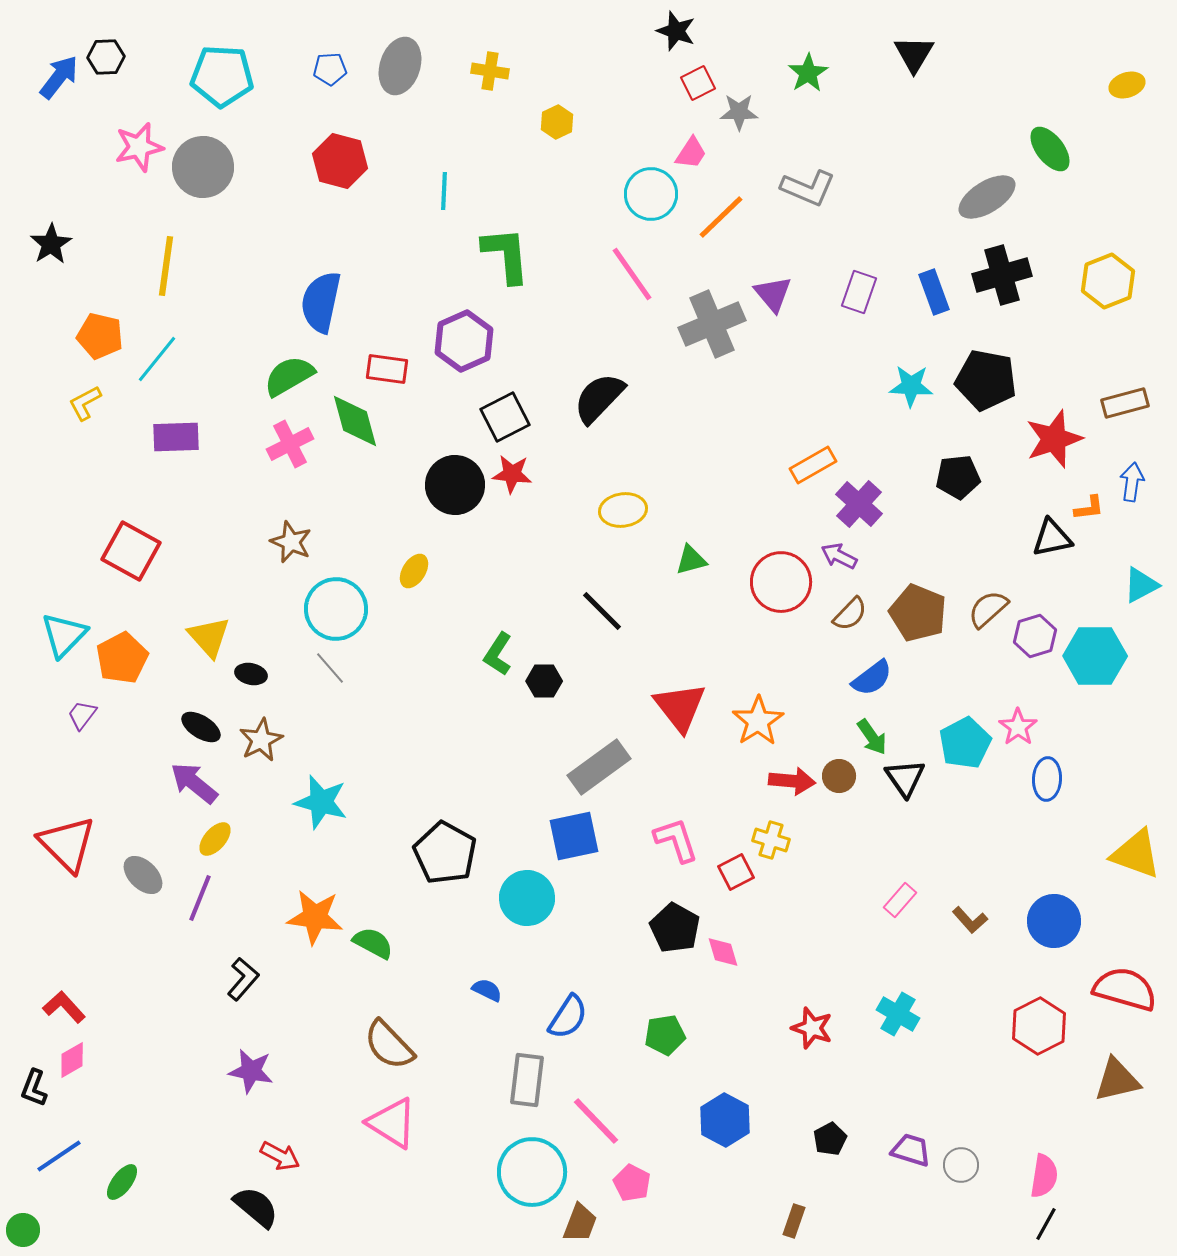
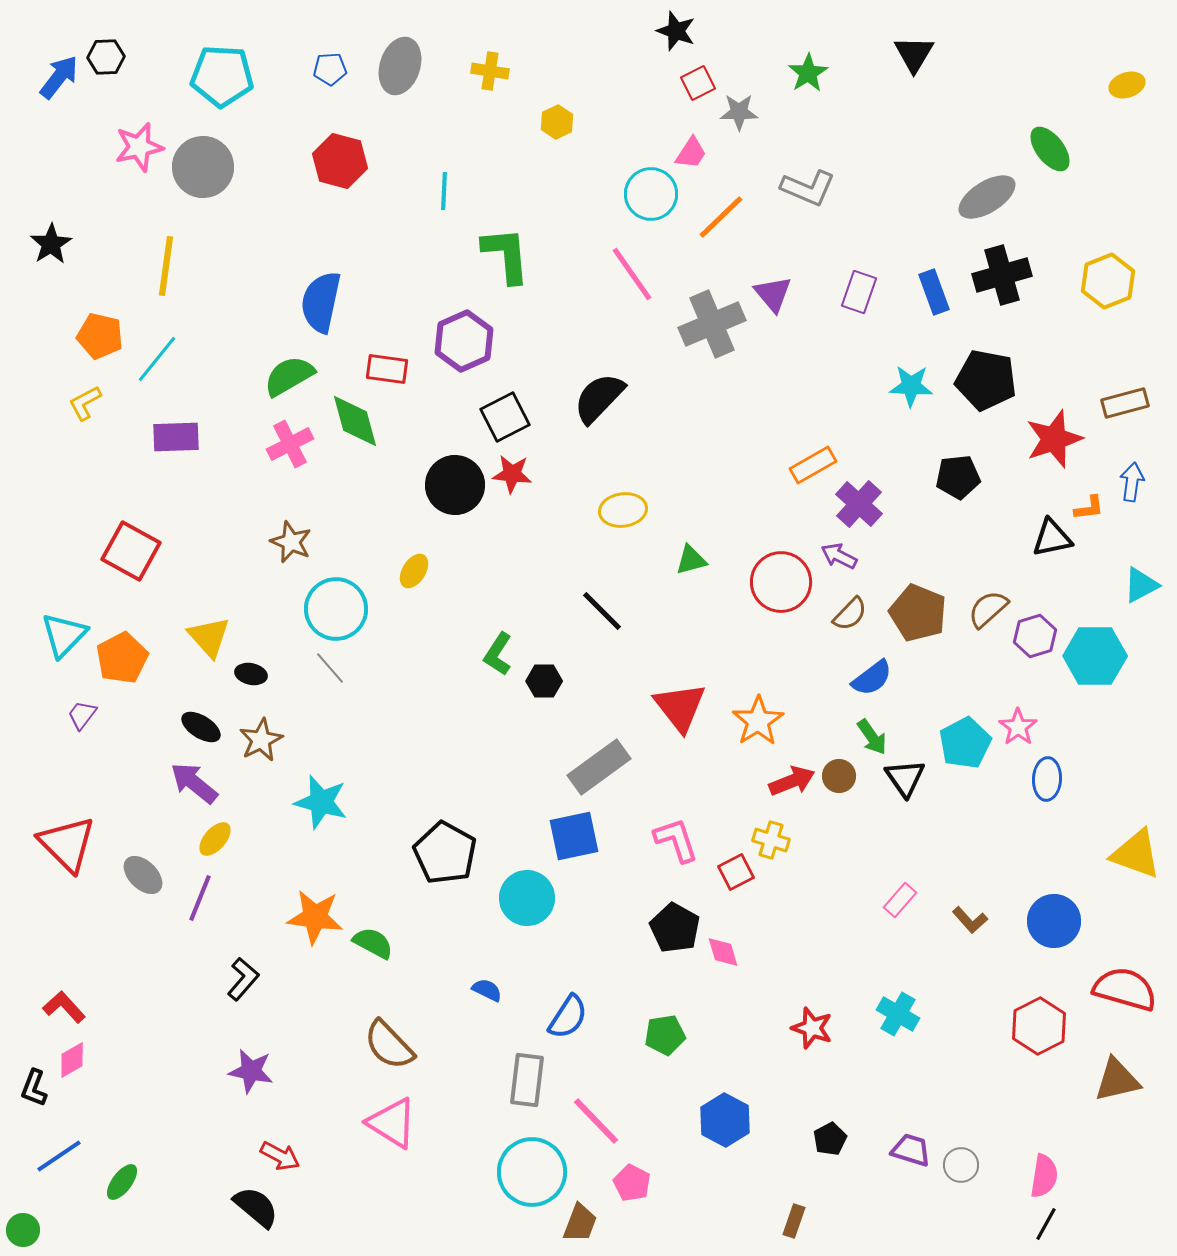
red arrow at (792, 781): rotated 27 degrees counterclockwise
